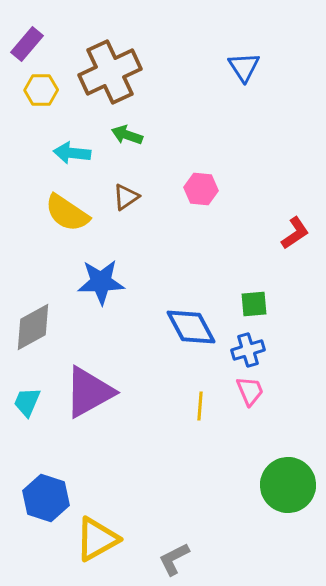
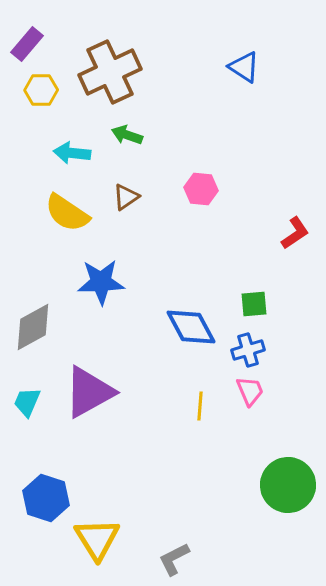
blue triangle: rotated 24 degrees counterclockwise
yellow triangle: rotated 33 degrees counterclockwise
